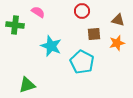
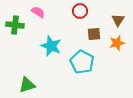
red circle: moved 2 px left
brown triangle: rotated 48 degrees clockwise
